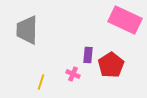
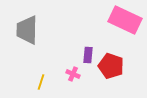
red pentagon: moved 1 px down; rotated 20 degrees counterclockwise
